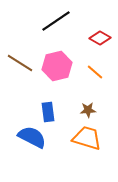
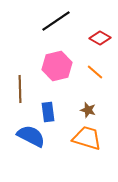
brown line: moved 26 px down; rotated 56 degrees clockwise
brown star: rotated 21 degrees clockwise
blue semicircle: moved 1 px left, 1 px up
